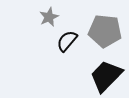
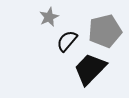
gray pentagon: rotated 20 degrees counterclockwise
black trapezoid: moved 16 px left, 7 px up
